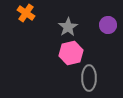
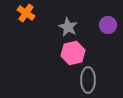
gray star: rotated 12 degrees counterclockwise
pink hexagon: moved 2 px right
gray ellipse: moved 1 px left, 2 px down
